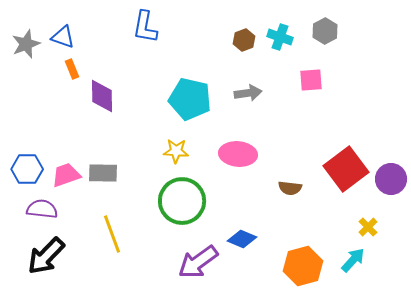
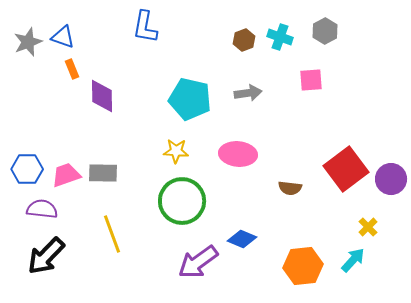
gray star: moved 2 px right, 2 px up
orange hexagon: rotated 9 degrees clockwise
